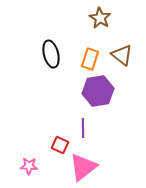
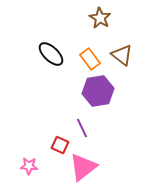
black ellipse: rotated 32 degrees counterclockwise
orange rectangle: rotated 55 degrees counterclockwise
purple line: moved 1 px left; rotated 24 degrees counterclockwise
